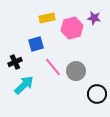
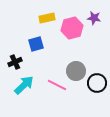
pink line: moved 4 px right, 18 px down; rotated 24 degrees counterclockwise
black circle: moved 11 px up
